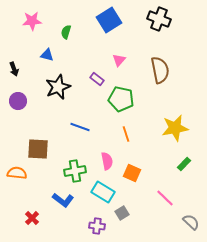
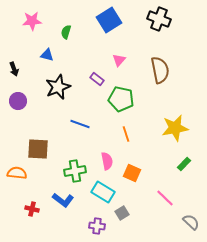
blue line: moved 3 px up
red cross: moved 9 px up; rotated 32 degrees counterclockwise
